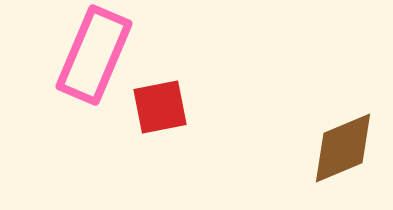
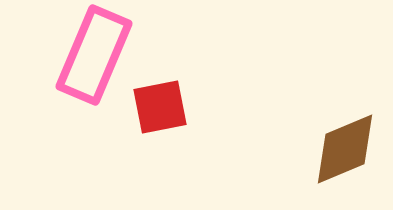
brown diamond: moved 2 px right, 1 px down
